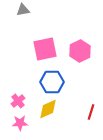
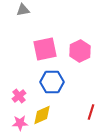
pink cross: moved 1 px right, 5 px up
yellow diamond: moved 6 px left, 6 px down
